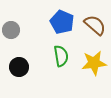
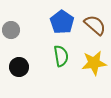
blue pentagon: rotated 10 degrees clockwise
